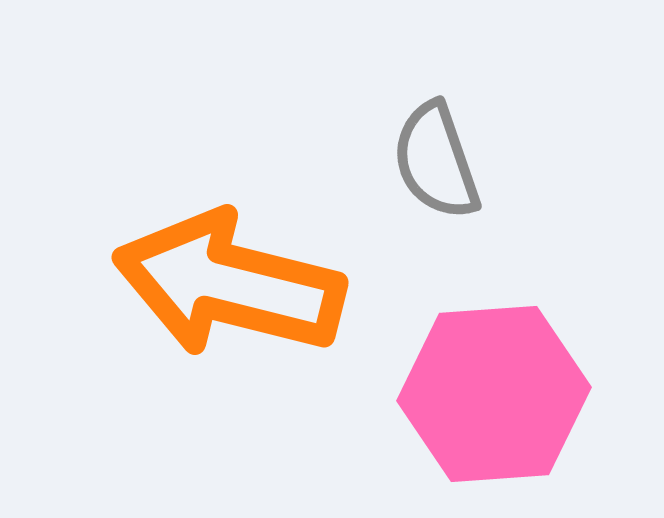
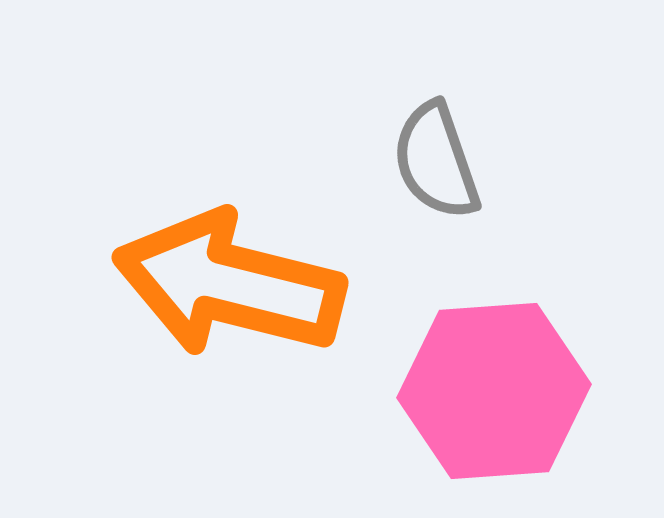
pink hexagon: moved 3 px up
